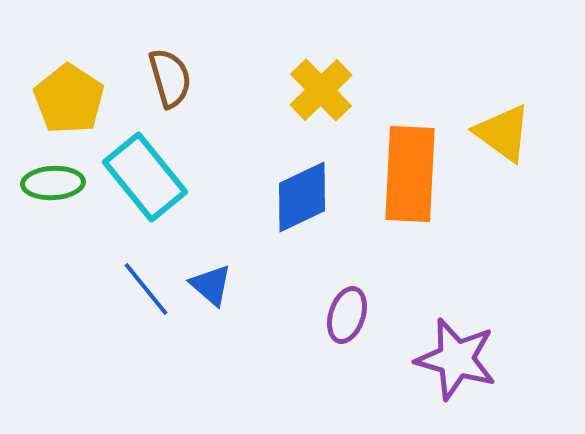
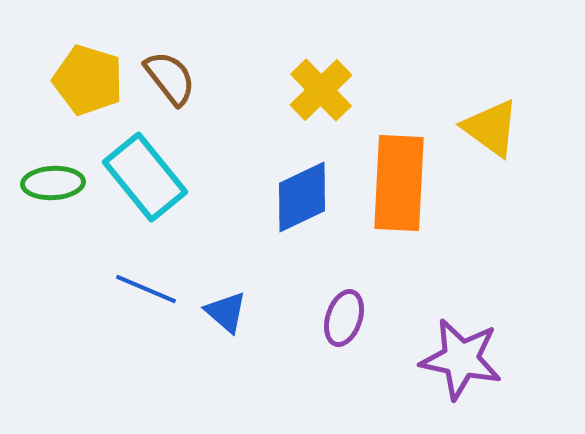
brown semicircle: rotated 22 degrees counterclockwise
yellow pentagon: moved 19 px right, 19 px up; rotated 16 degrees counterclockwise
yellow triangle: moved 12 px left, 5 px up
orange rectangle: moved 11 px left, 9 px down
blue triangle: moved 15 px right, 27 px down
blue line: rotated 28 degrees counterclockwise
purple ellipse: moved 3 px left, 3 px down
purple star: moved 5 px right; rotated 4 degrees counterclockwise
